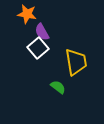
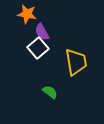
green semicircle: moved 8 px left, 5 px down
